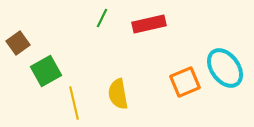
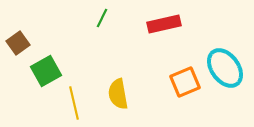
red rectangle: moved 15 px right
